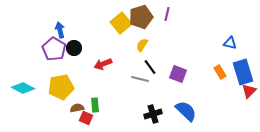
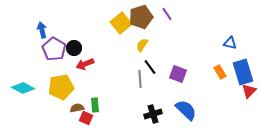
purple line: rotated 48 degrees counterclockwise
blue arrow: moved 18 px left
red arrow: moved 18 px left
gray line: rotated 72 degrees clockwise
blue semicircle: moved 1 px up
